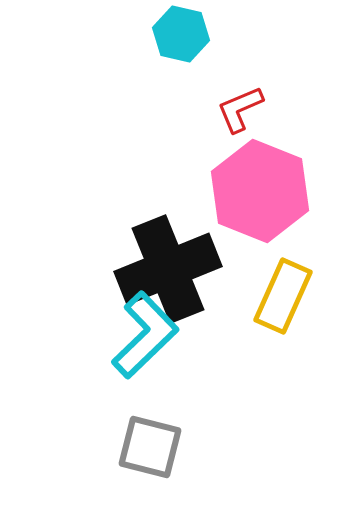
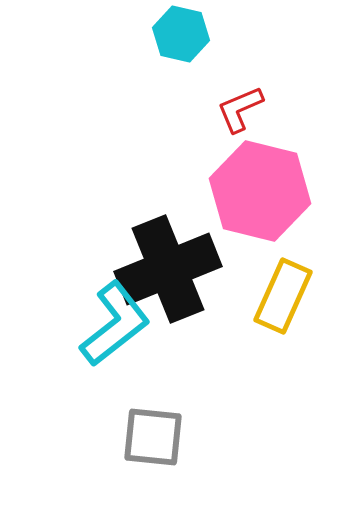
pink hexagon: rotated 8 degrees counterclockwise
cyan L-shape: moved 30 px left, 11 px up; rotated 6 degrees clockwise
gray square: moved 3 px right, 10 px up; rotated 8 degrees counterclockwise
